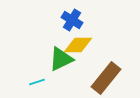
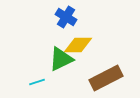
blue cross: moved 6 px left, 3 px up
brown rectangle: rotated 24 degrees clockwise
